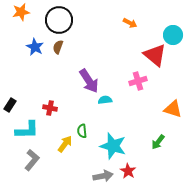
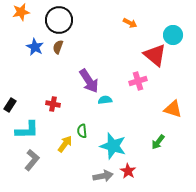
red cross: moved 3 px right, 4 px up
